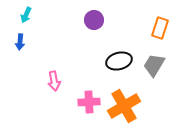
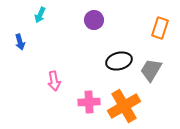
cyan arrow: moved 14 px right
blue arrow: rotated 21 degrees counterclockwise
gray trapezoid: moved 3 px left, 5 px down
